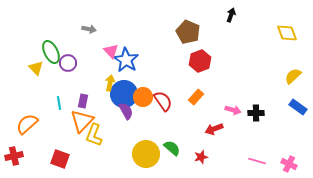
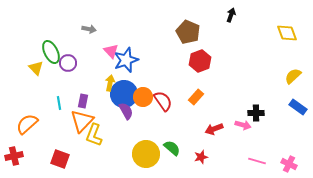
blue star: rotated 20 degrees clockwise
pink arrow: moved 10 px right, 15 px down
